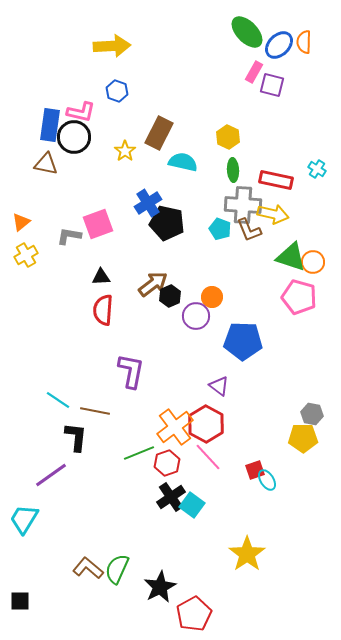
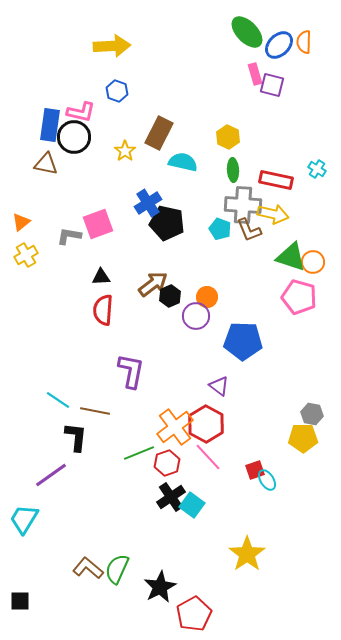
pink rectangle at (254, 72): moved 1 px right, 2 px down; rotated 45 degrees counterclockwise
orange circle at (212, 297): moved 5 px left
